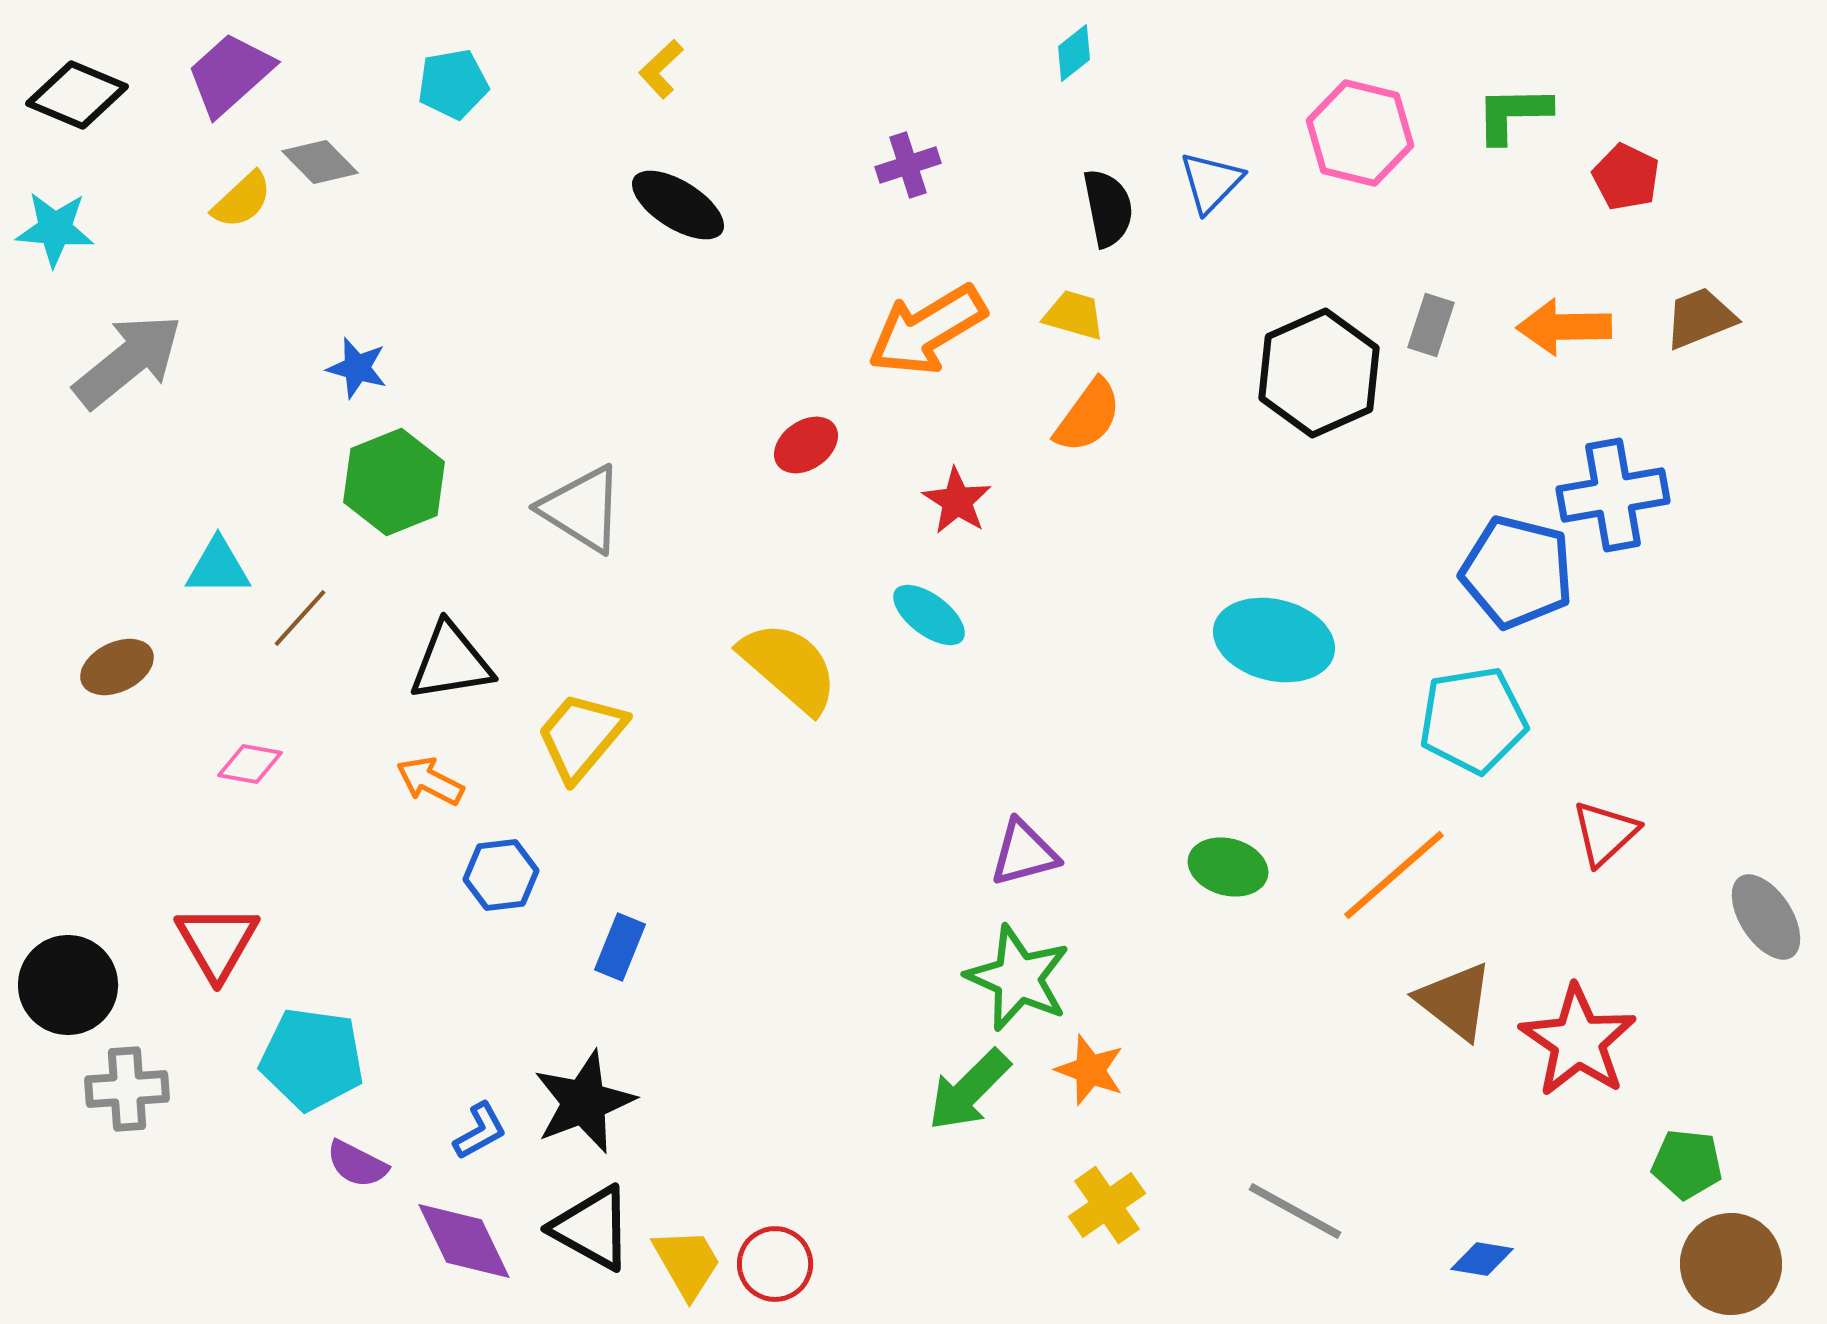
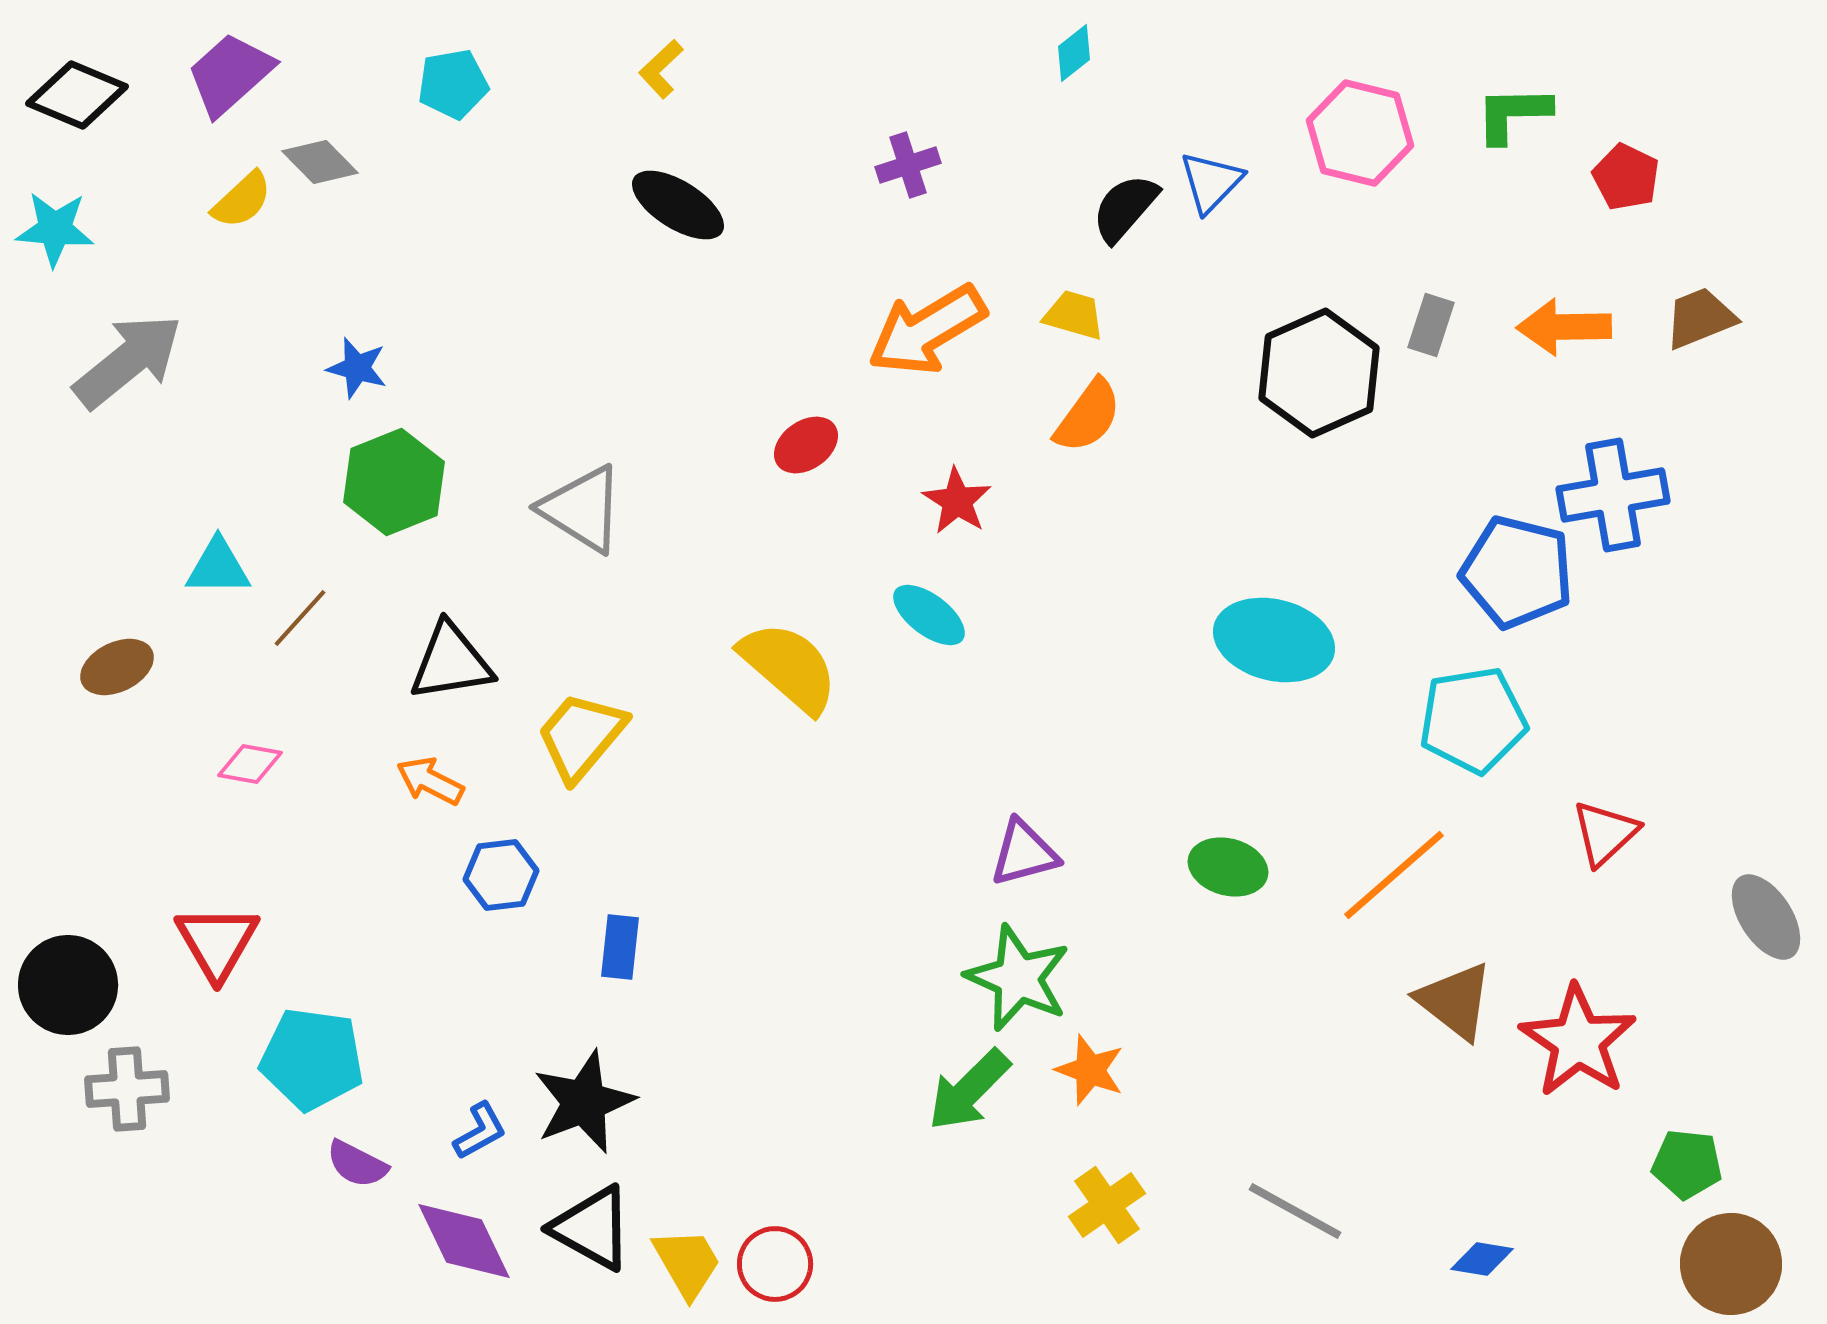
black semicircle at (1108, 208): moved 17 px right; rotated 128 degrees counterclockwise
blue rectangle at (620, 947): rotated 16 degrees counterclockwise
